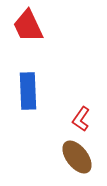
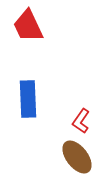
blue rectangle: moved 8 px down
red L-shape: moved 2 px down
